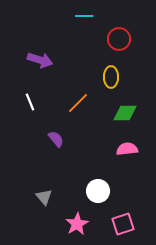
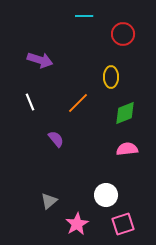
red circle: moved 4 px right, 5 px up
green diamond: rotated 20 degrees counterclockwise
white circle: moved 8 px right, 4 px down
gray triangle: moved 5 px right, 4 px down; rotated 30 degrees clockwise
